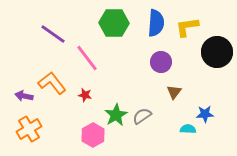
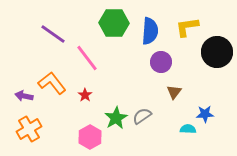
blue semicircle: moved 6 px left, 8 px down
red star: rotated 24 degrees clockwise
green star: moved 3 px down
pink hexagon: moved 3 px left, 2 px down
